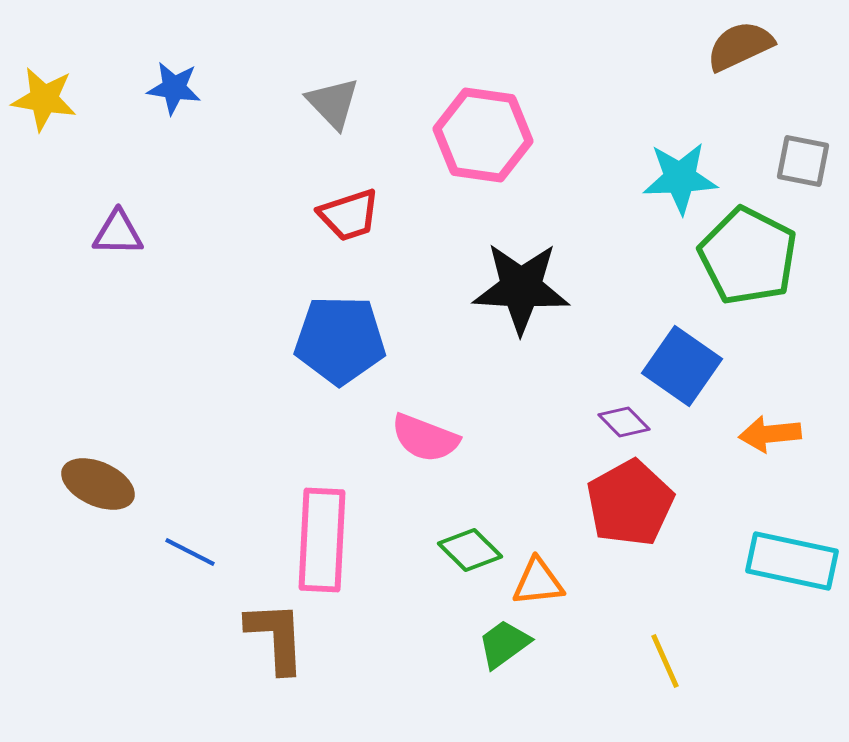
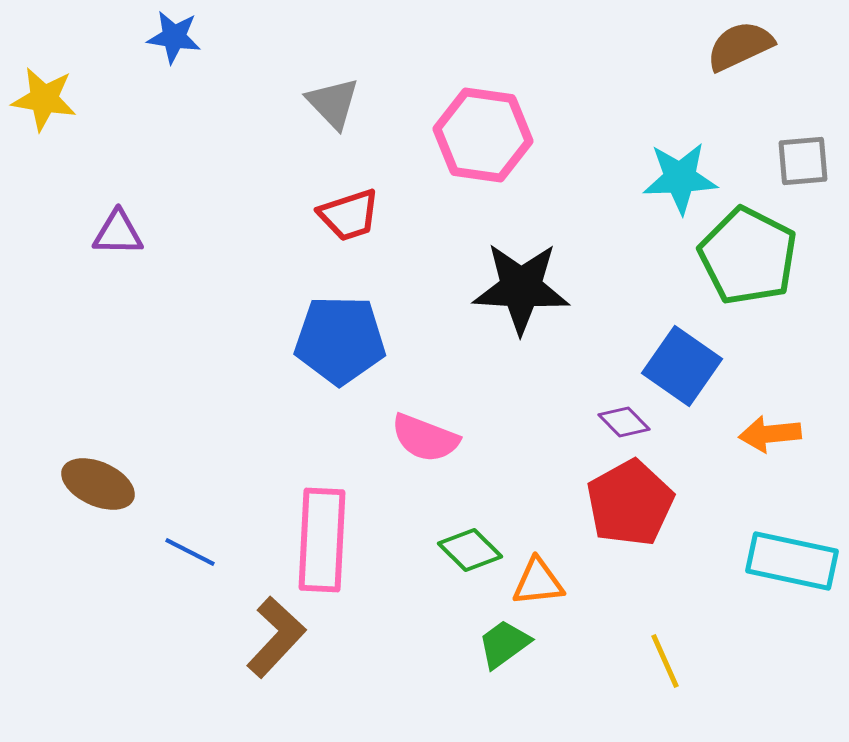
blue star: moved 51 px up
gray square: rotated 16 degrees counterclockwise
brown L-shape: rotated 46 degrees clockwise
